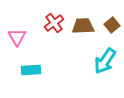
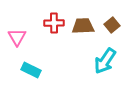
red cross: rotated 36 degrees clockwise
cyan rectangle: rotated 30 degrees clockwise
